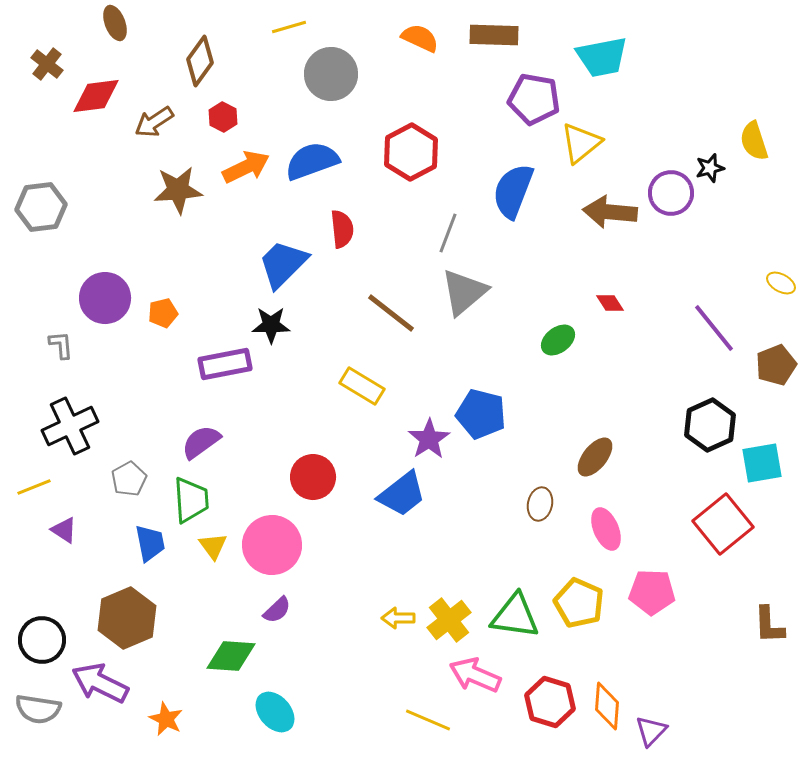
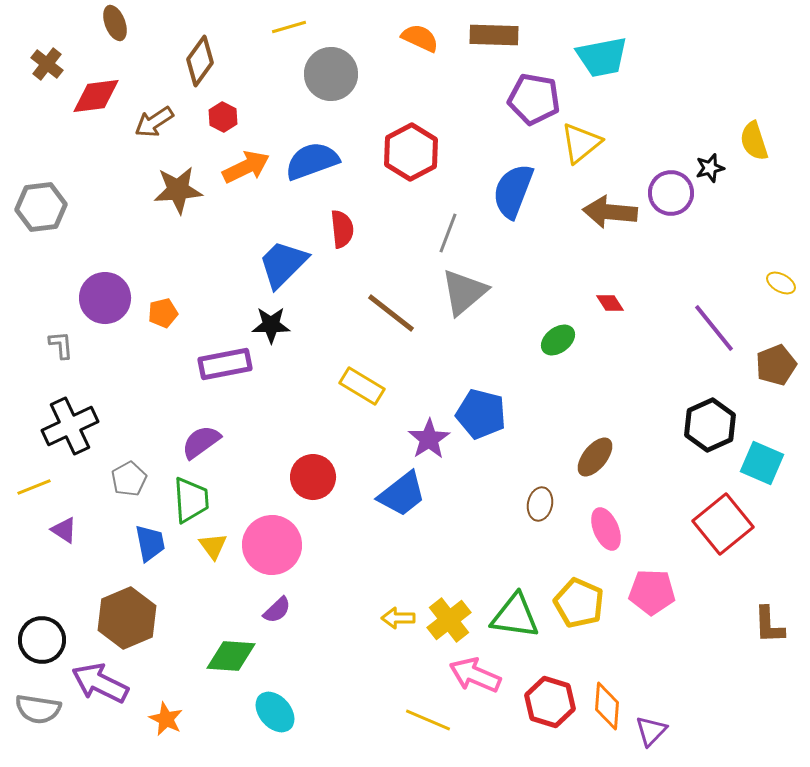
cyan square at (762, 463): rotated 33 degrees clockwise
